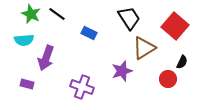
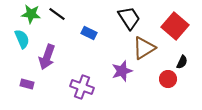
green star: rotated 18 degrees counterclockwise
cyan semicircle: moved 2 px left, 1 px up; rotated 108 degrees counterclockwise
purple arrow: moved 1 px right, 1 px up
